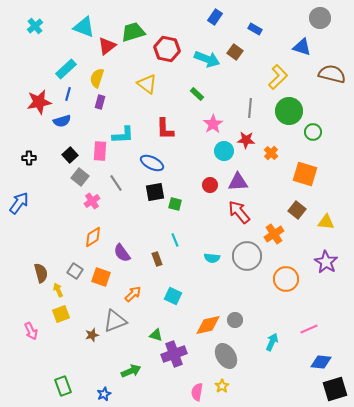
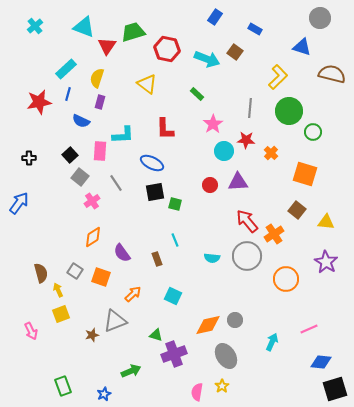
red triangle at (107, 46): rotated 18 degrees counterclockwise
blue semicircle at (62, 121): moved 19 px right; rotated 42 degrees clockwise
red arrow at (239, 212): moved 8 px right, 9 px down
